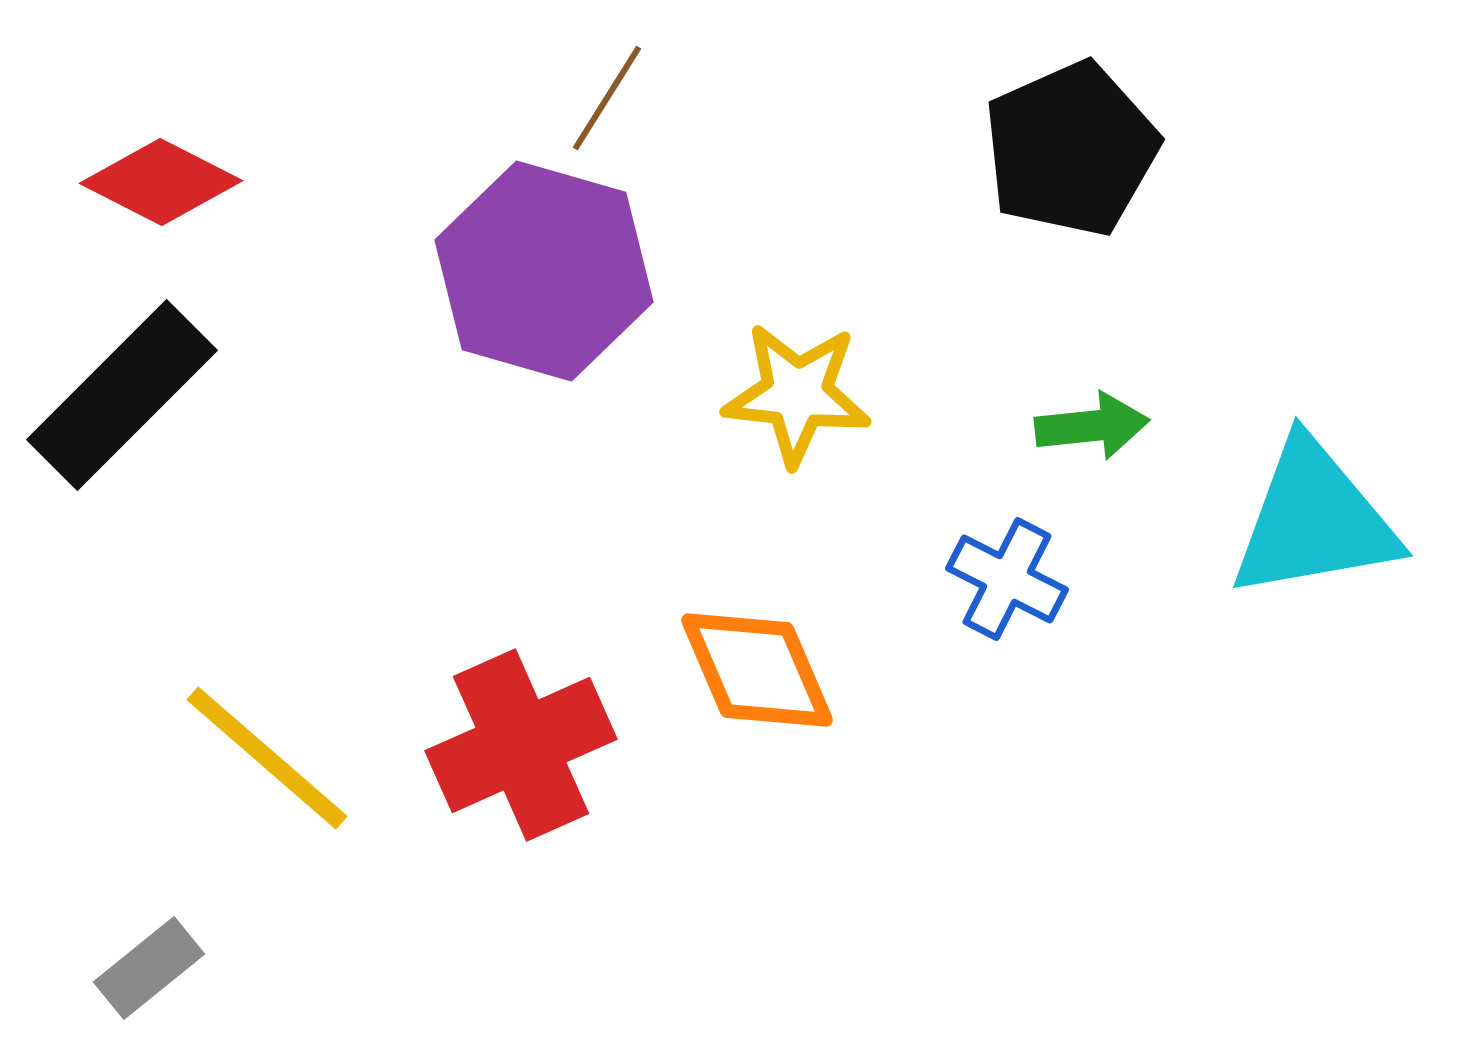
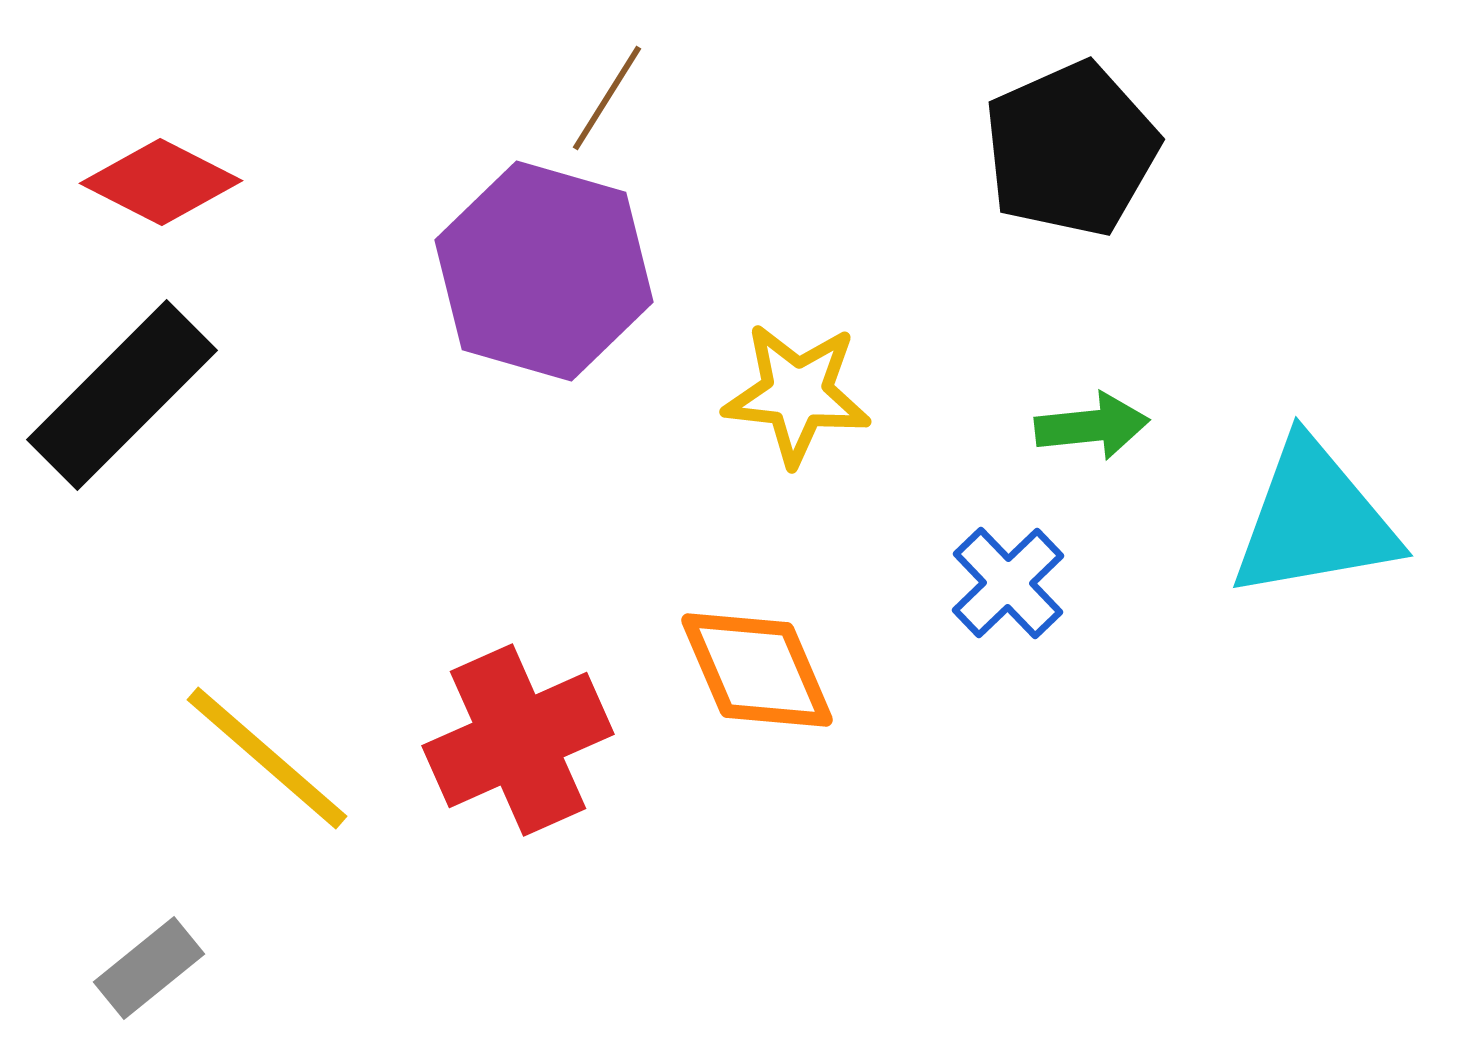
blue cross: moved 1 px right, 4 px down; rotated 19 degrees clockwise
red cross: moved 3 px left, 5 px up
